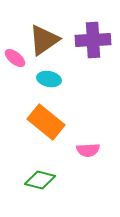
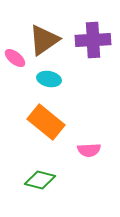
pink semicircle: moved 1 px right
